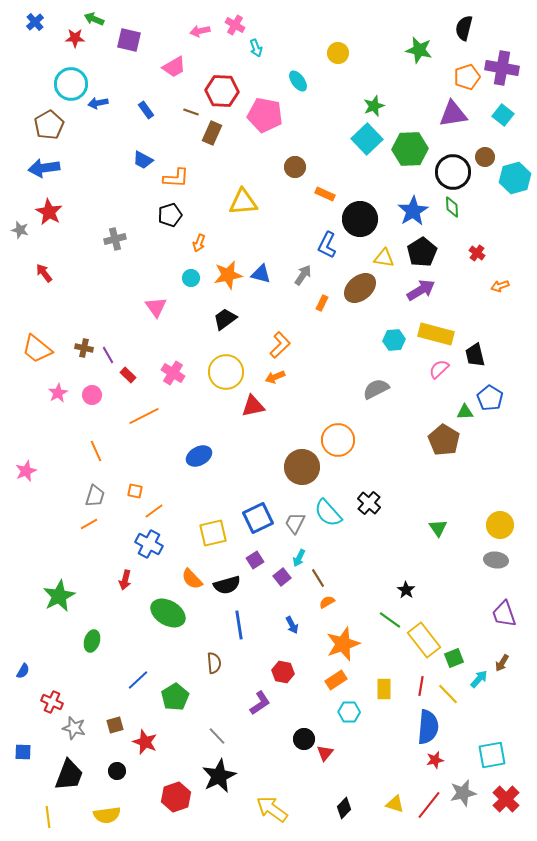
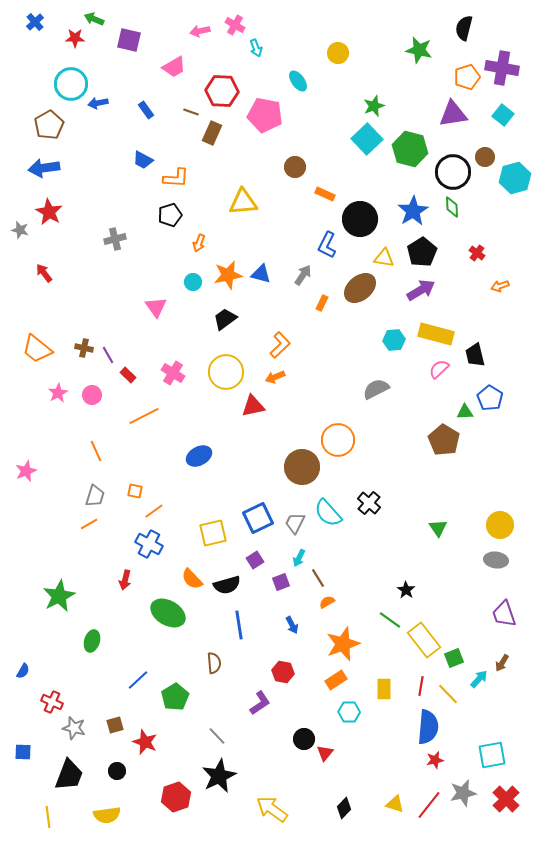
green hexagon at (410, 149): rotated 16 degrees clockwise
cyan circle at (191, 278): moved 2 px right, 4 px down
purple square at (282, 577): moved 1 px left, 5 px down; rotated 18 degrees clockwise
